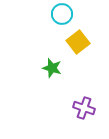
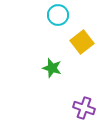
cyan circle: moved 4 px left, 1 px down
yellow square: moved 4 px right
